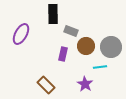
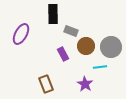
purple rectangle: rotated 40 degrees counterclockwise
brown rectangle: moved 1 px up; rotated 24 degrees clockwise
